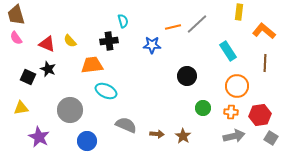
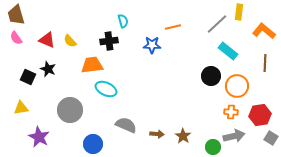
gray line: moved 20 px right
red triangle: moved 4 px up
cyan rectangle: rotated 18 degrees counterclockwise
black circle: moved 24 px right
cyan ellipse: moved 2 px up
green circle: moved 10 px right, 39 px down
blue circle: moved 6 px right, 3 px down
